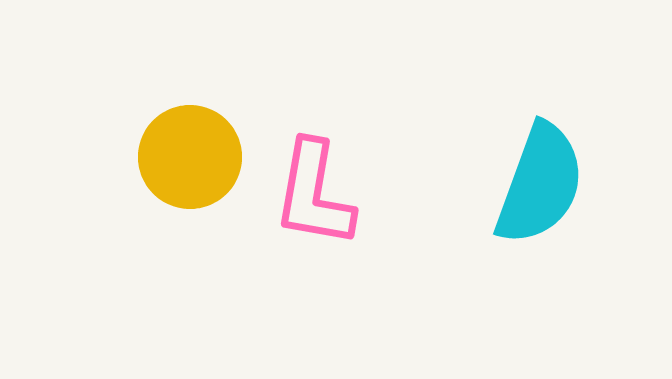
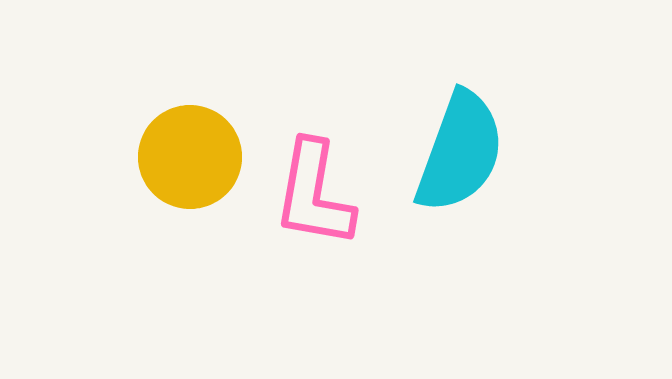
cyan semicircle: moved 80 px left, 32 px up
